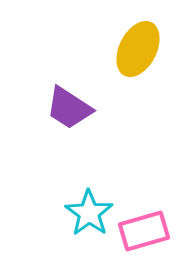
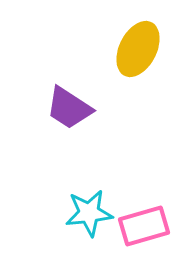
cyan star: rotated 30 degrees clockwise
pink rectangle: moved 5 px up
